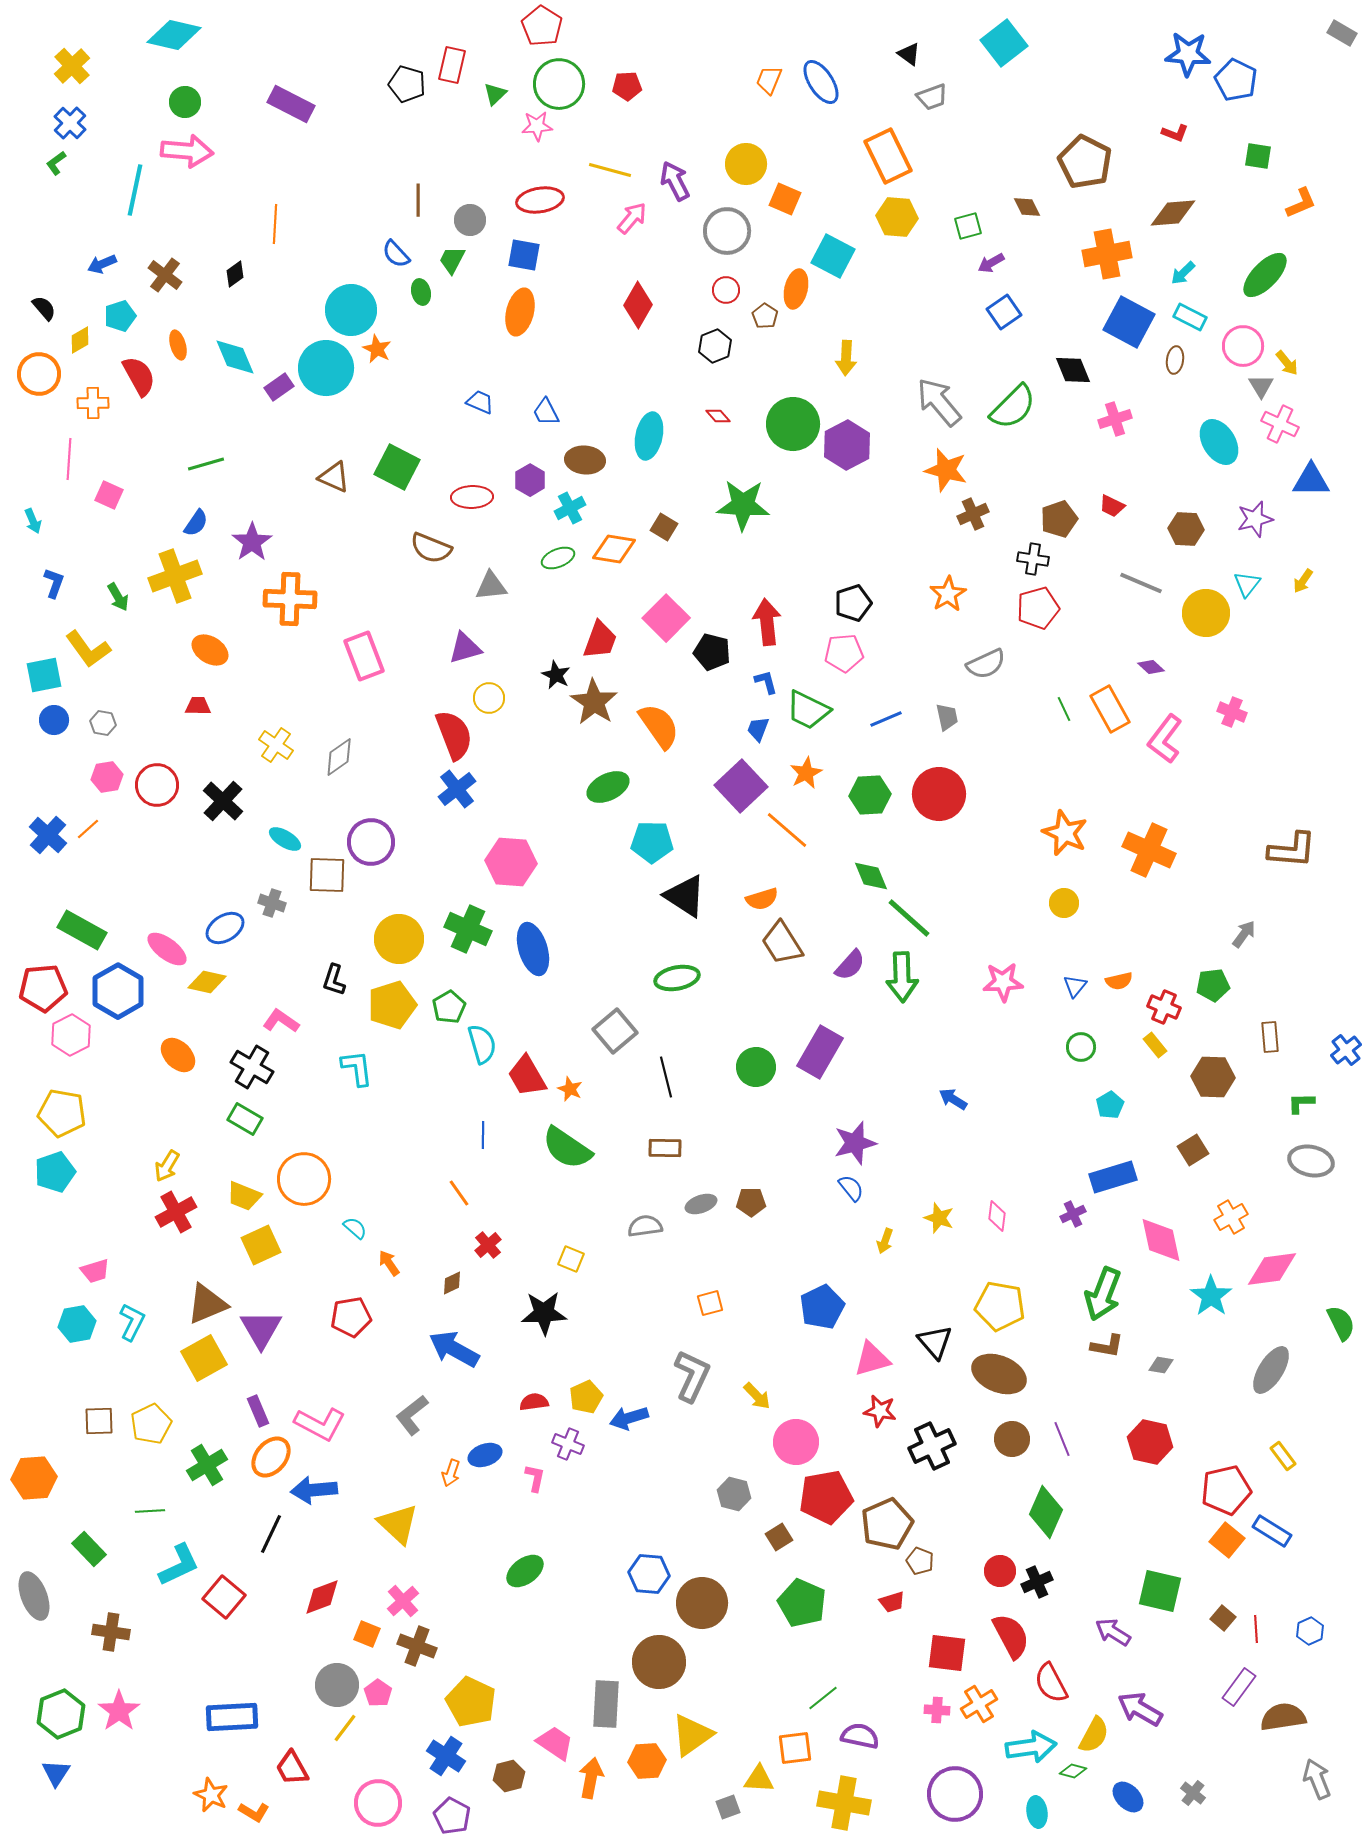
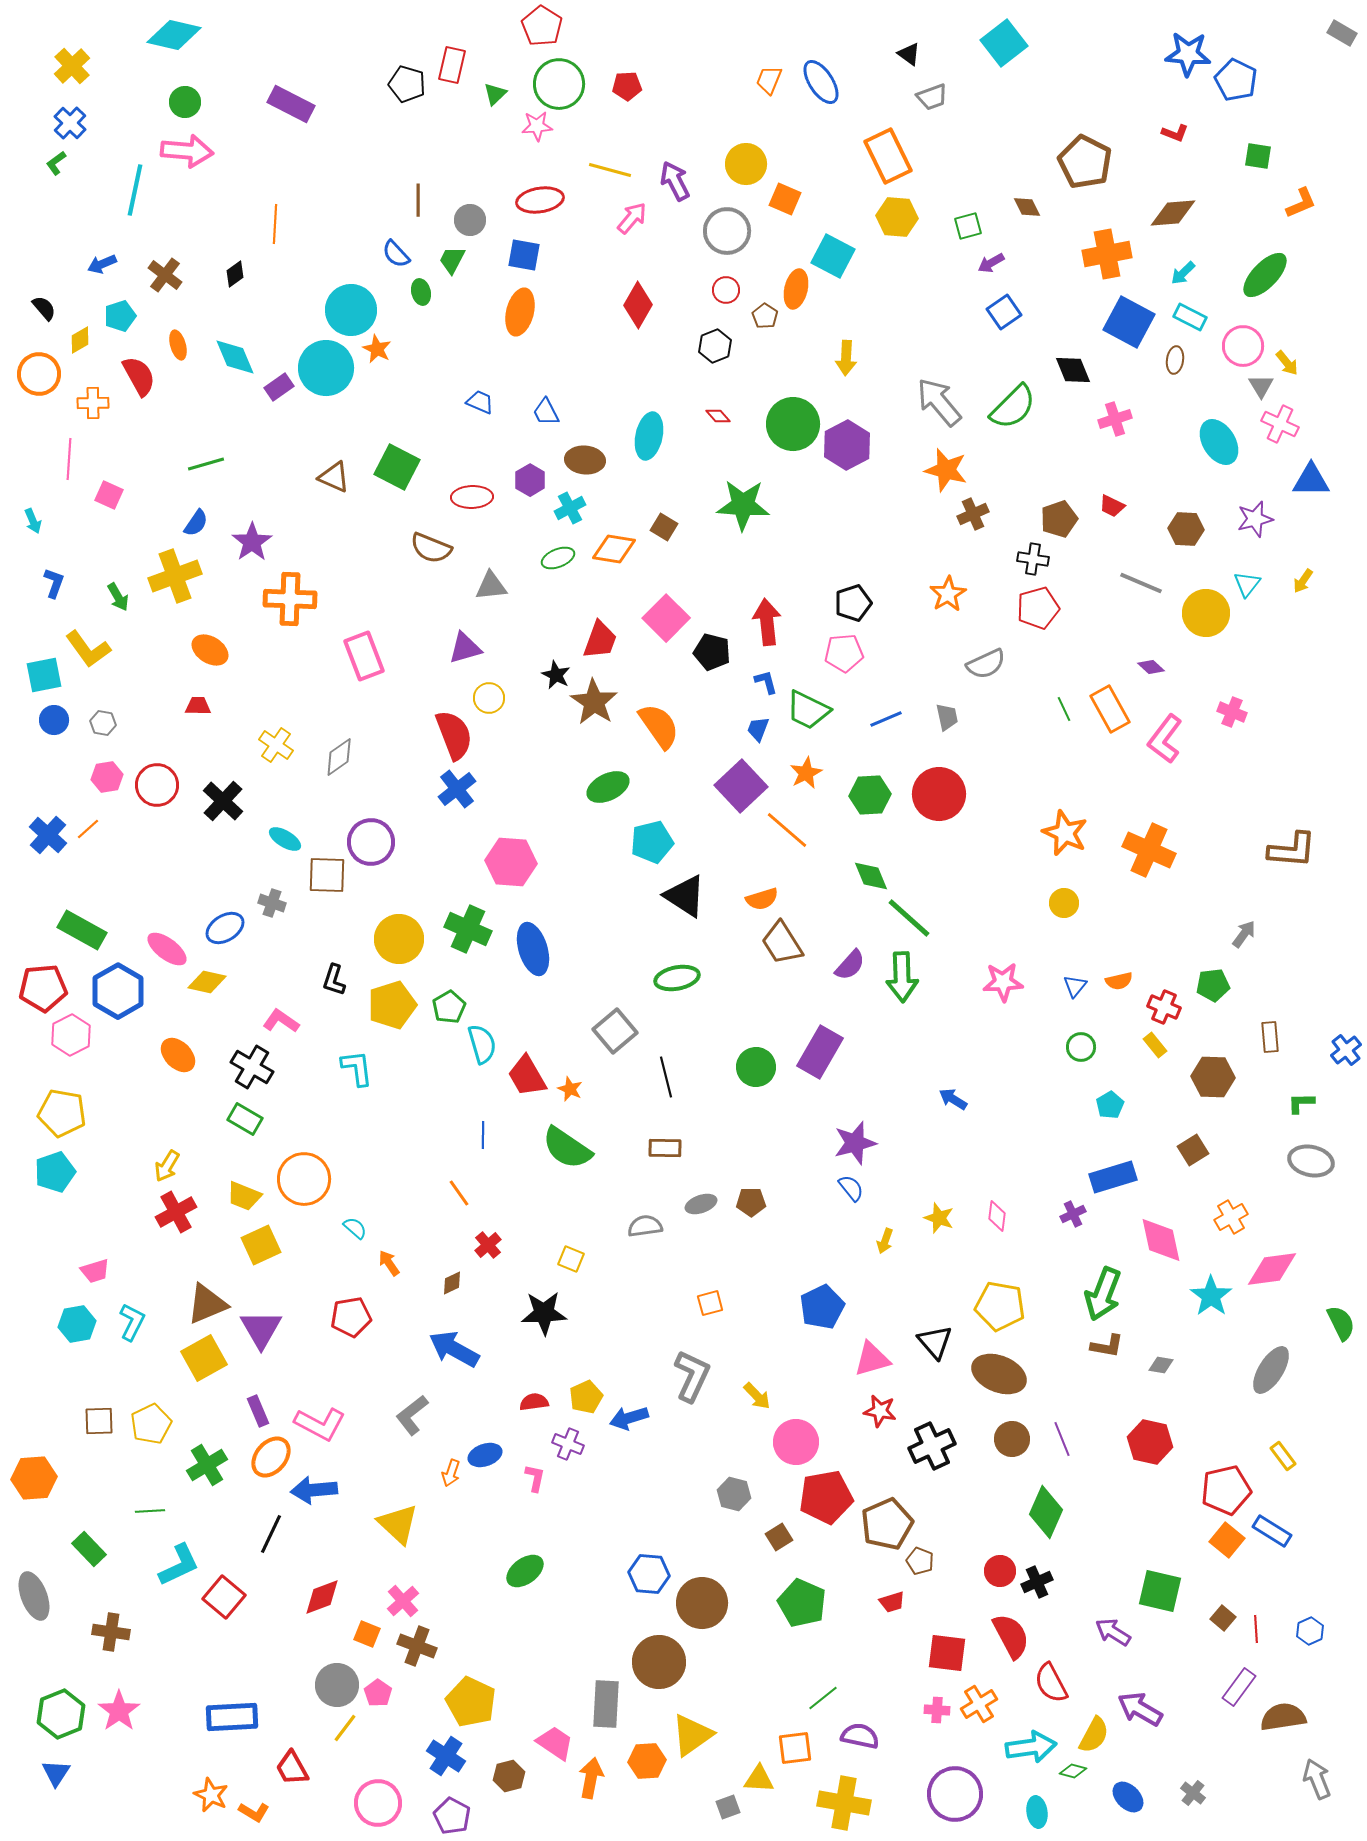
cyan pentagon at (652, 842): rotated 15 degrees counterclockwise
